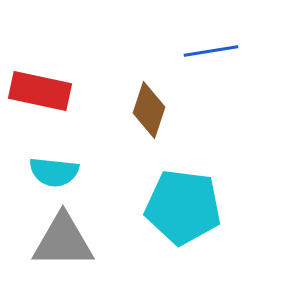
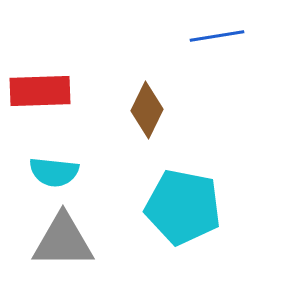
blue line: moved 6 px right, 15 px up
red rectangle: rotated 14 degrees counterclockwise
brown diamond: moved 2 px left; rotated 8 degrees clockwise
cyan pentagon: rotated 4 degrees clockwise
